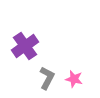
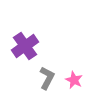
pink star: moved 1 px down; rotated 12 degrees clockwise
